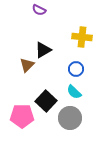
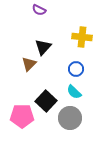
black triangle: moved 3 px up; rotated 18 degrees counterclockwise
brown triangle: moved 2 px right, 1 px up
